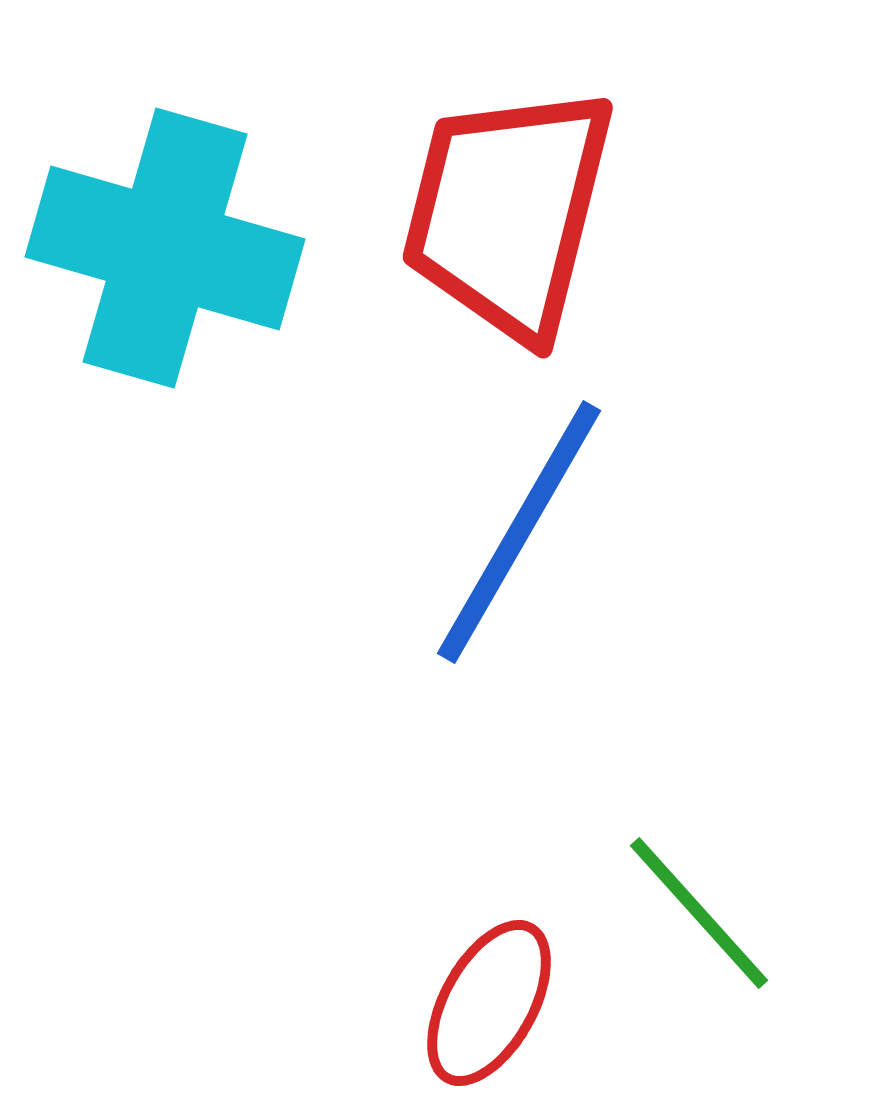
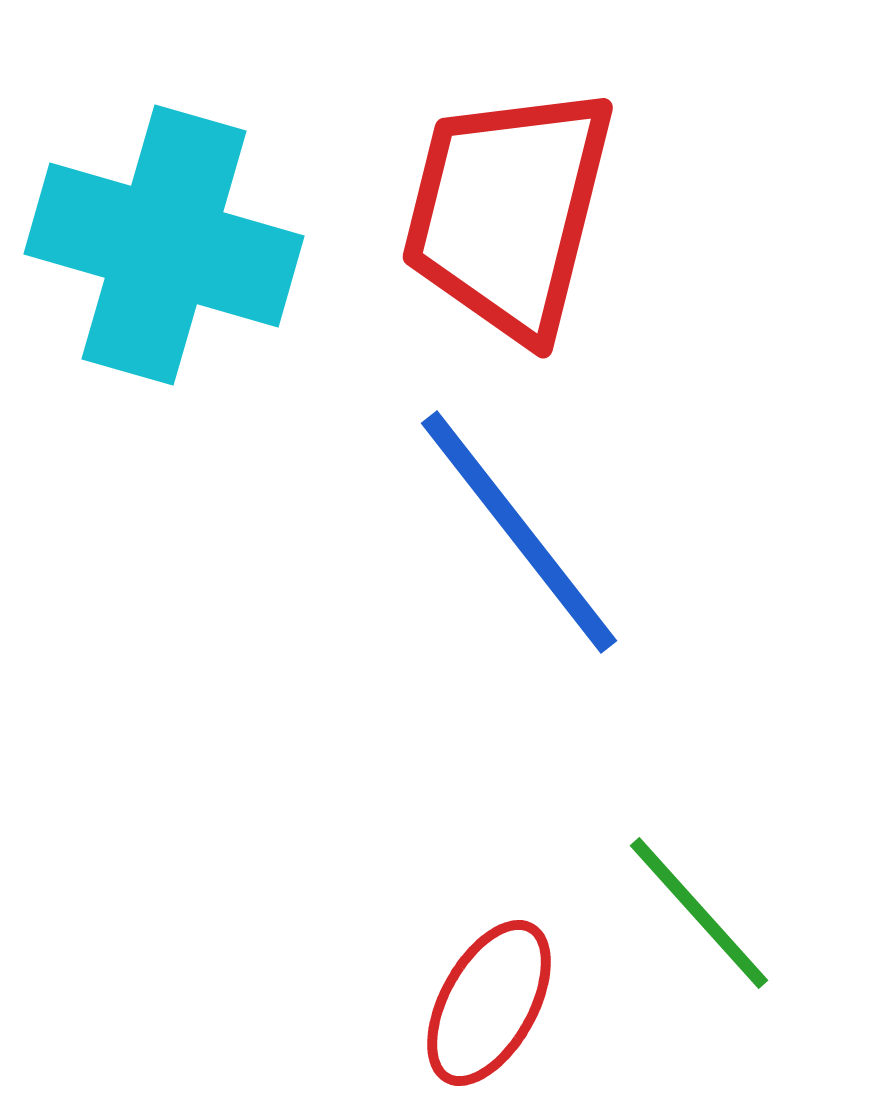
cyan cross: moved 1 px left, 3 px up
blue line: rotated 68 degrees counterclockwise
